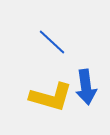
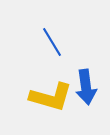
blue line: rotated 16 degrees clockwise
